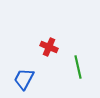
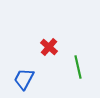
red cross: rotated 18 degrees clockwise
